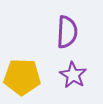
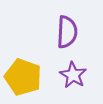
yellow pentagon: moved 1 px right; rotated 18 degrees clockwise
